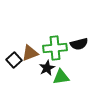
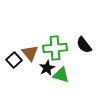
black semicircle: moved 5 px right, 1 px down; rotated 66 degrees clockwise
brown triangle: rotated 48 degrees counterclockwise
green triangle: moved 2 px up; rotated 24 degrees clockwise
